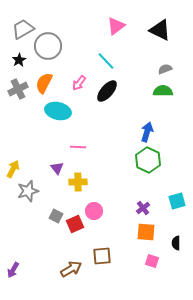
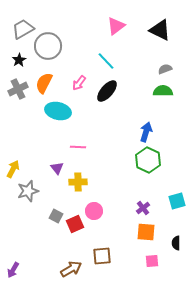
blue arrow: moved 1 px left
pink square: rotated 24 degrees counterclockwise
